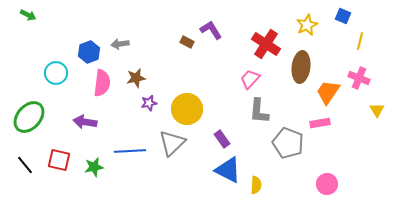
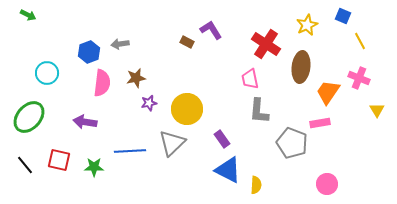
yellow line: rotated 42 degrees counterclockwise
cyan circle: moved 9 px left
pink trapezoid: rotated 55 degrees counterclockwise
gray pentagon: moved 4 px right
green star: rotated 12 degrees clockwise
